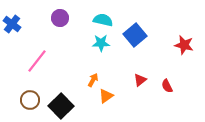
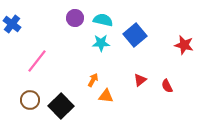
purple circle: moved 15 px right
orange triangle: rotated 42 degrees clockwise
